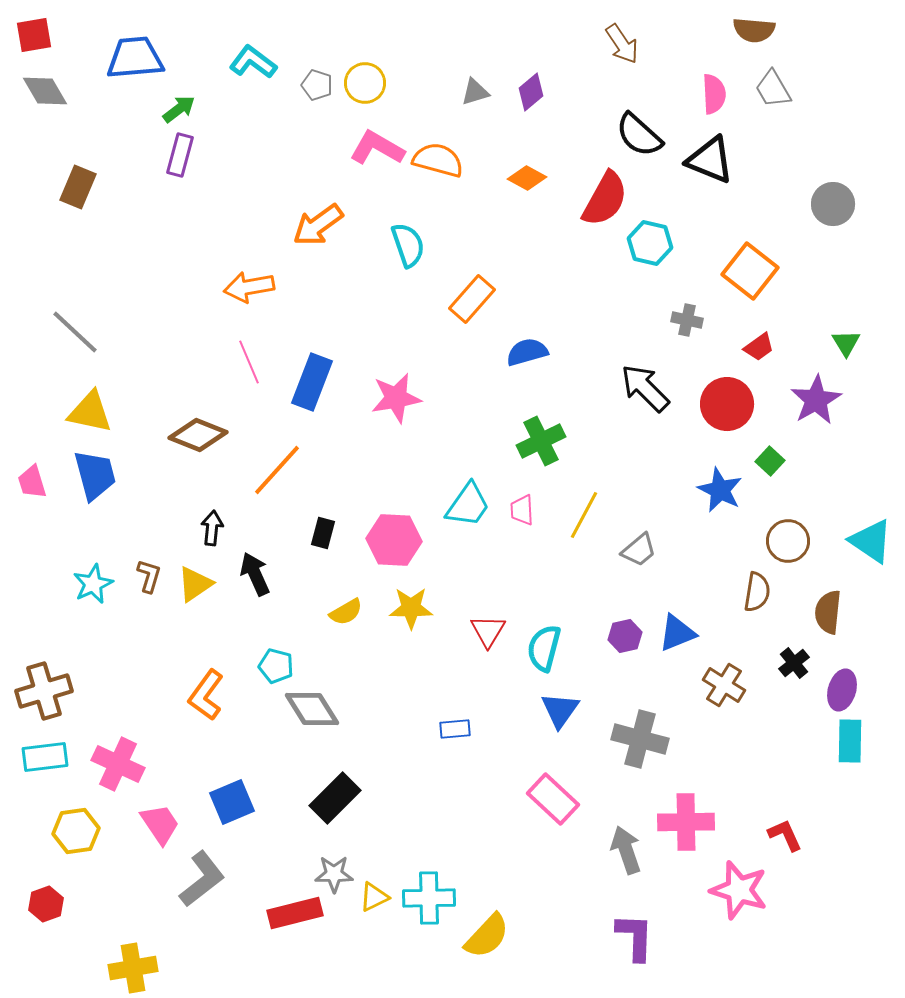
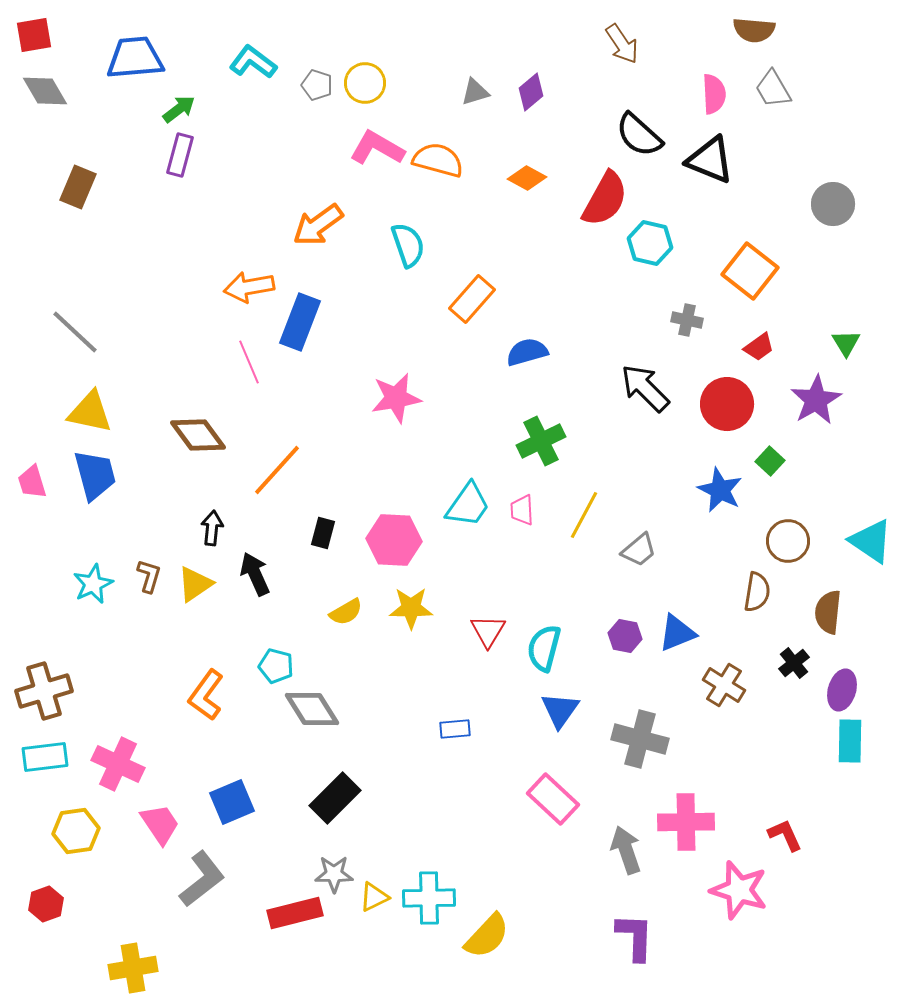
blue rectangle at (312, 382): moved 12 px left, 60 px up
brown diamond at (198, 435): rotated 32 degrees clockwise
purple hexagon at (625, 636): rotated 24 degrees clockwise
